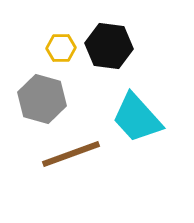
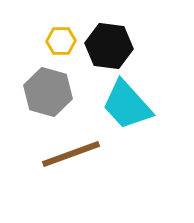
yellow hexagon: moved 7 px up
gray hexagon: moved 6 px right, 7 px up
cyan trapezoid: moved 10 px left, 13 px up
